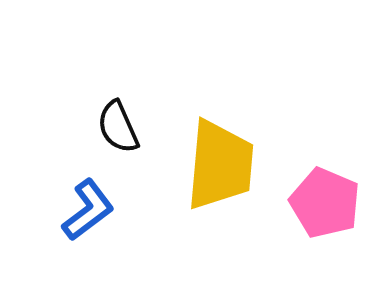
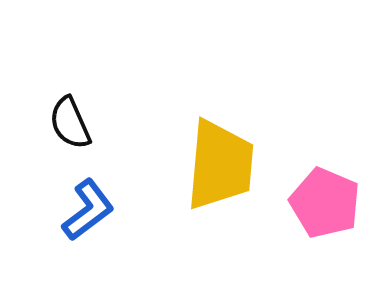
black semicircle: moved 48 px left, 4 px up
